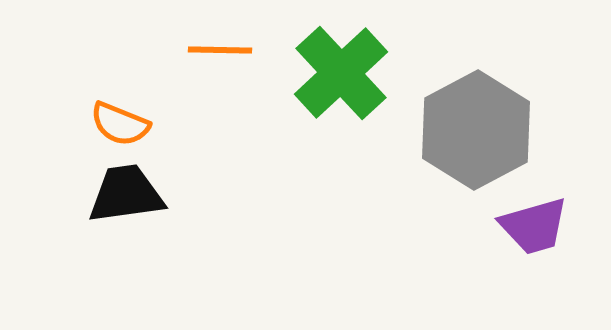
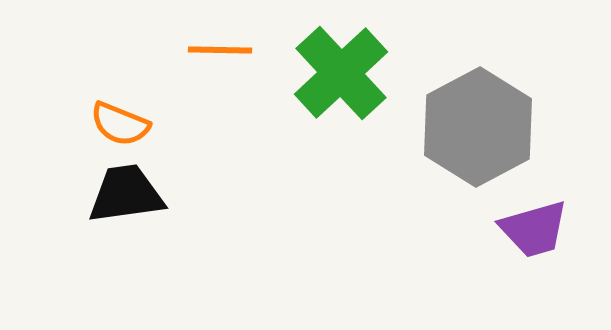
gray hexagon: moved 2 px right, 3 px up
purple trapezoid: moved 3 px down
